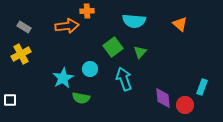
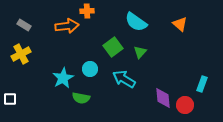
cyan semicircle: moved 2 px right, 1 px down; rotated 30 degrees clockwise
gray rectangle: moved 2 px up
cyan arrow: rotated 40 degrees counterclockwise
cyan rectangle: moved 3 px up
white square: moved 1 px up
